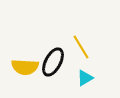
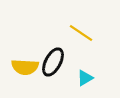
yellow line: moved 14 px up; rotated 25 degrees counterclockwise
